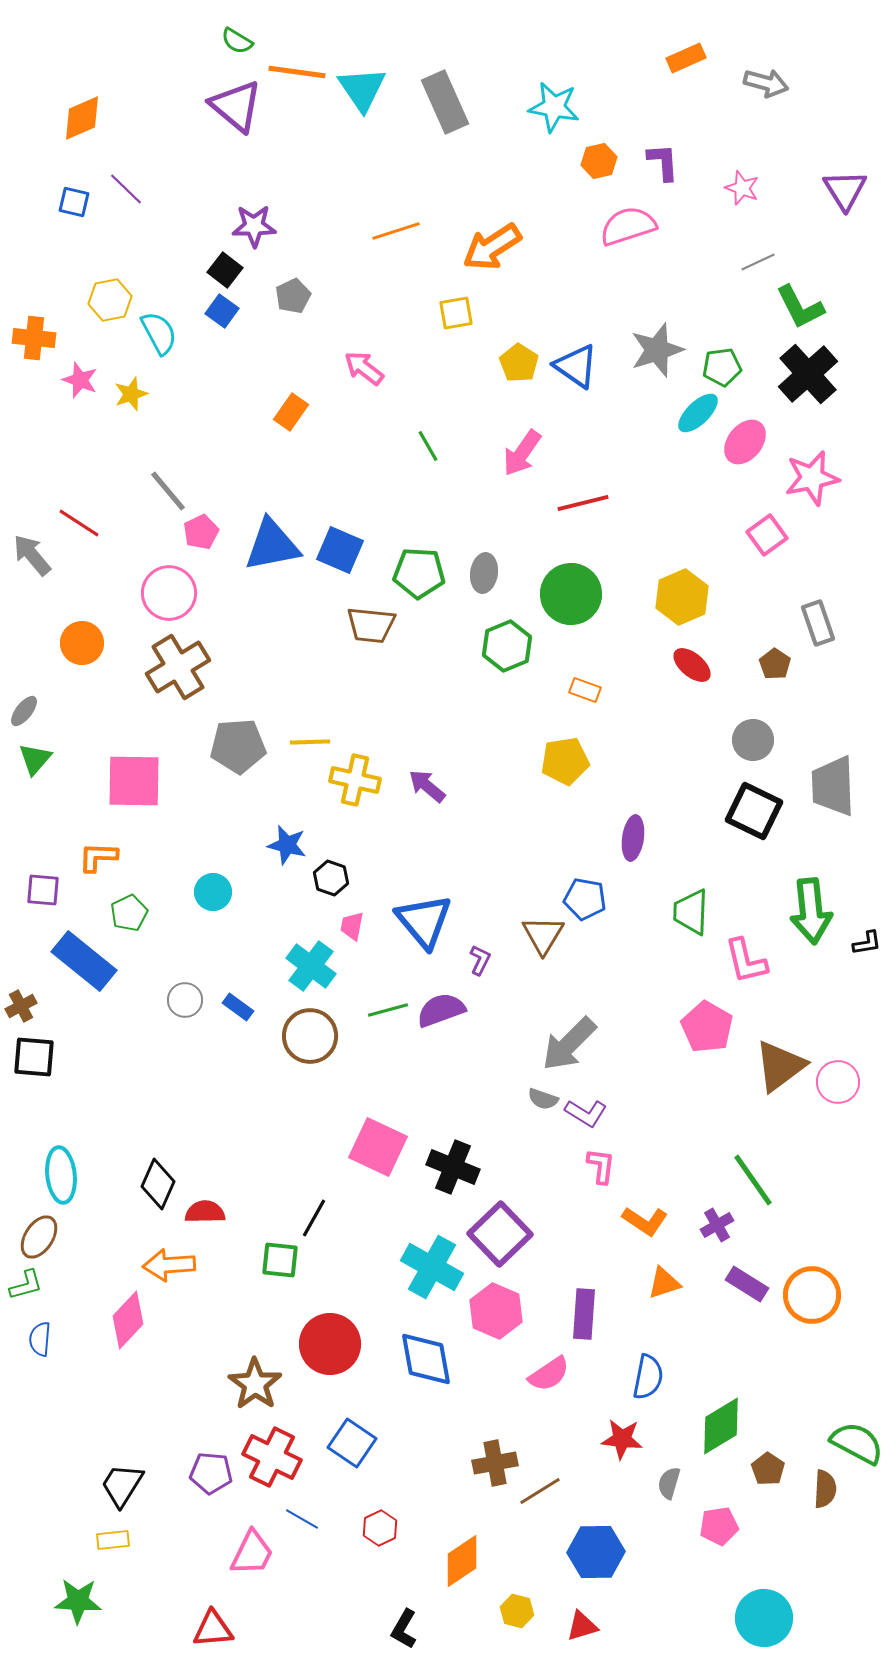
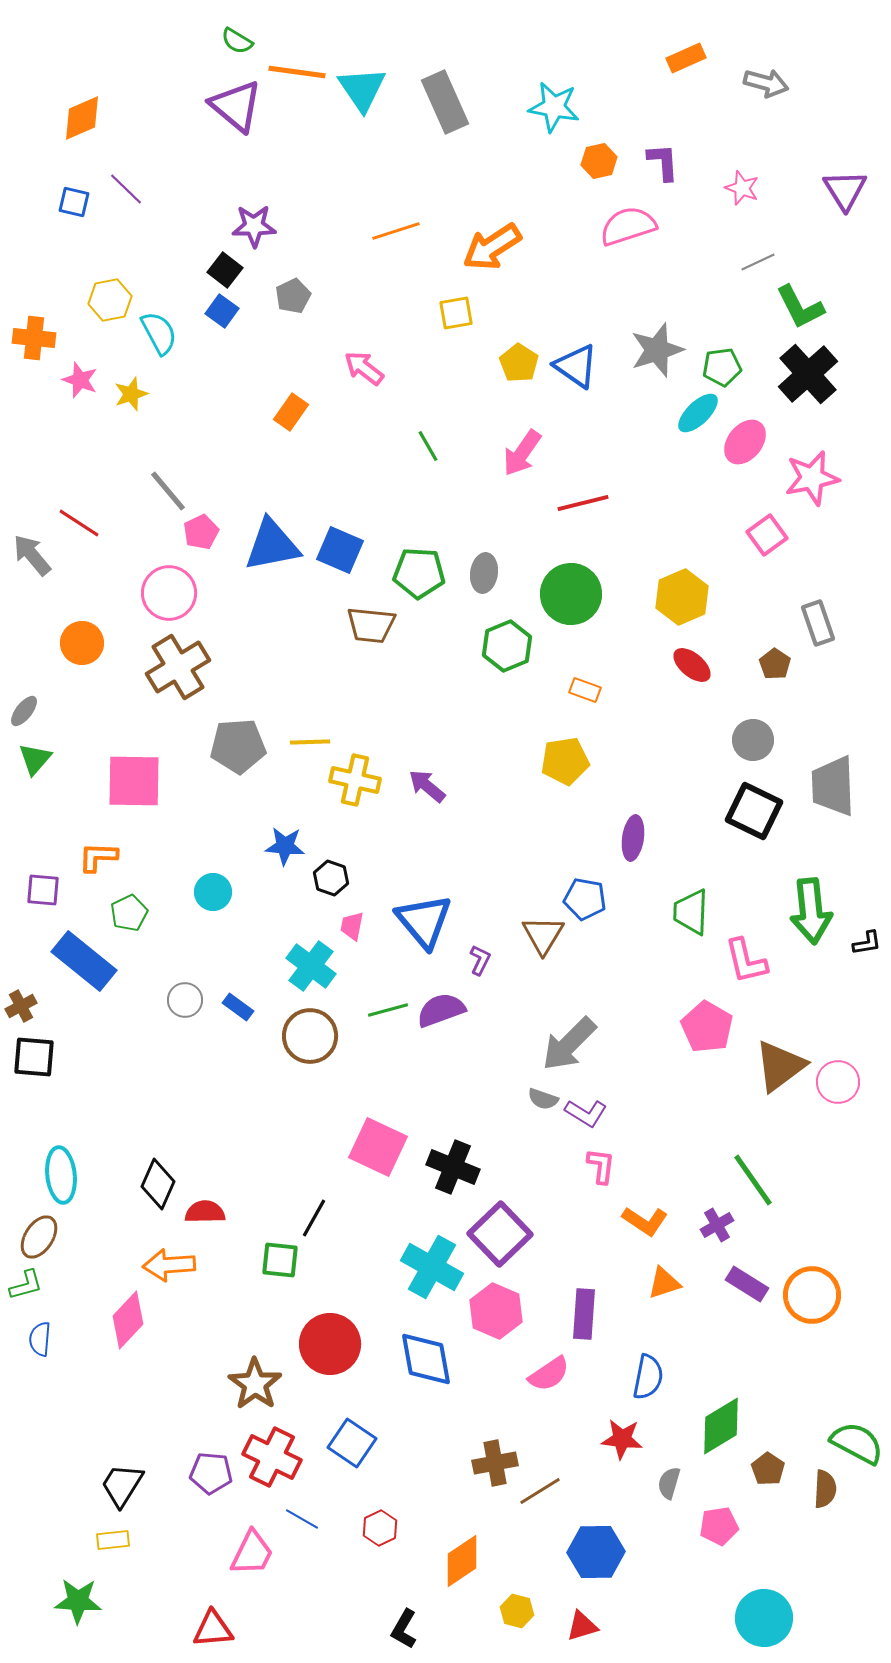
blue star at (287, 845): moved 2 px left, 1 px down; rotated 9 degrees counterclockwise
